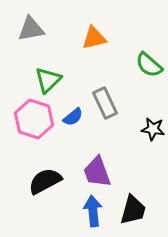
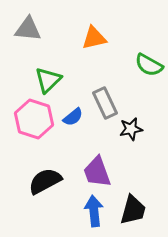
gray triangle: moved 3 px left; rotated 16 degrees clockwise
green semicircle: rotated 12 degrees counterclockwise
black star: moved 22 px left; rotated 20 degrees counterclockwise
blue arrow: moved 1 px right
